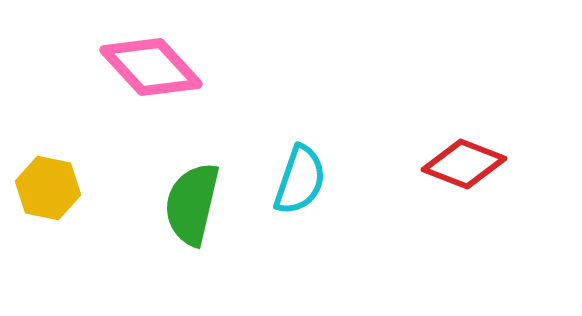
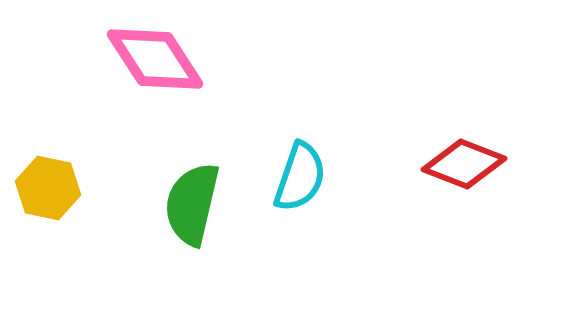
pink diamond: moved 4 px right, 8 px up; rotated 10 degrees clockwise
cyan semicircle: moved 3 px up
